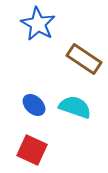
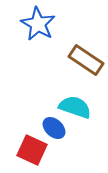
brown rectangle: moved 2 px right, 1 px down
blue ellipse: moved 20 px right, 23 px down
